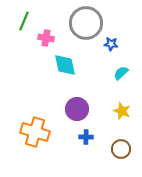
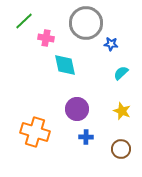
green line: rotated 24 degrees clockwise
